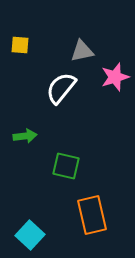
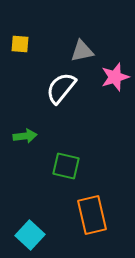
yellow square: moved 1 px up
